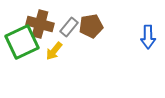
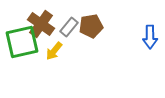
brown cross: moved 1 px right; rotated 20 degrees clockwise
blue arrow: moved 2 px right
green square: rotated 12 degrees clockwise
